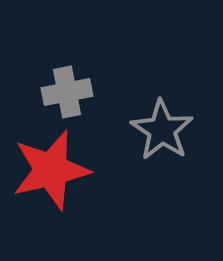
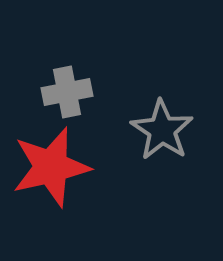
red star: moved 3 px up
